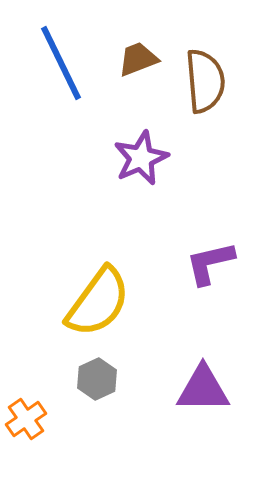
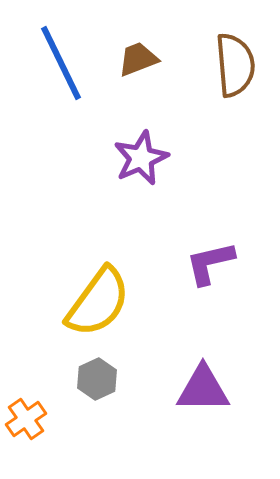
brown semicircle: moved 30 px right, 16 px up
